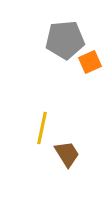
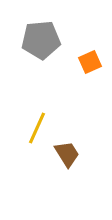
gray pentagon: moved 24 px left
yellow line: moved 5 px left; rotated 12 degrees clockwise
